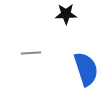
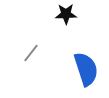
gray line: rotated 48 degrees counterclockwise
